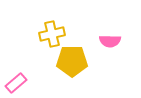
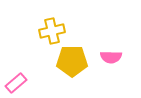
yellow cross: moved 3 px up
pink semicircle: moved 1 px right, 16 px down
